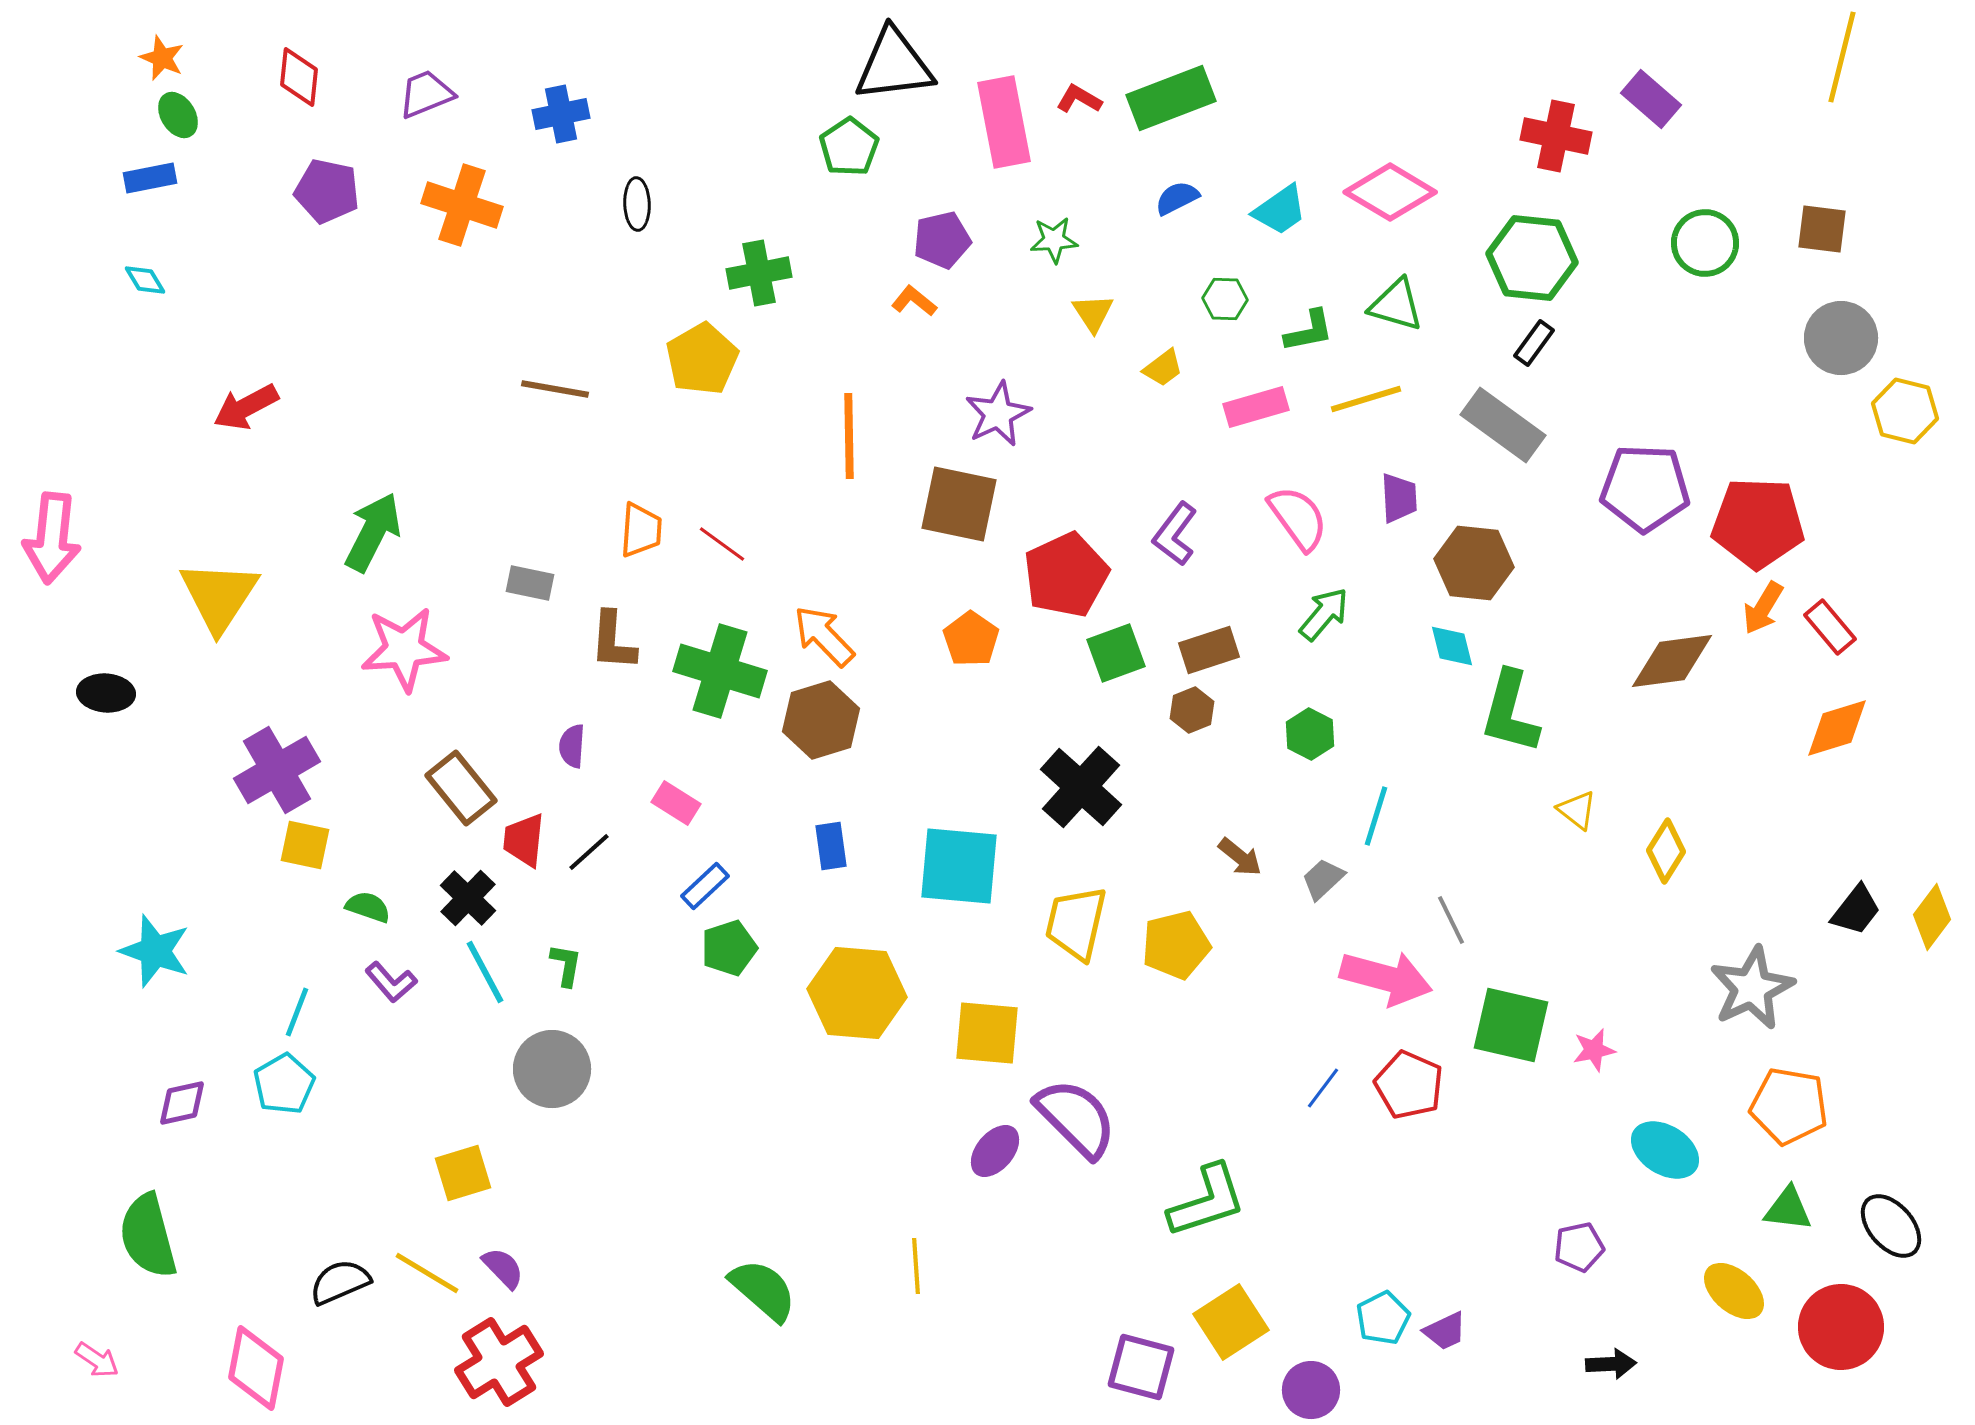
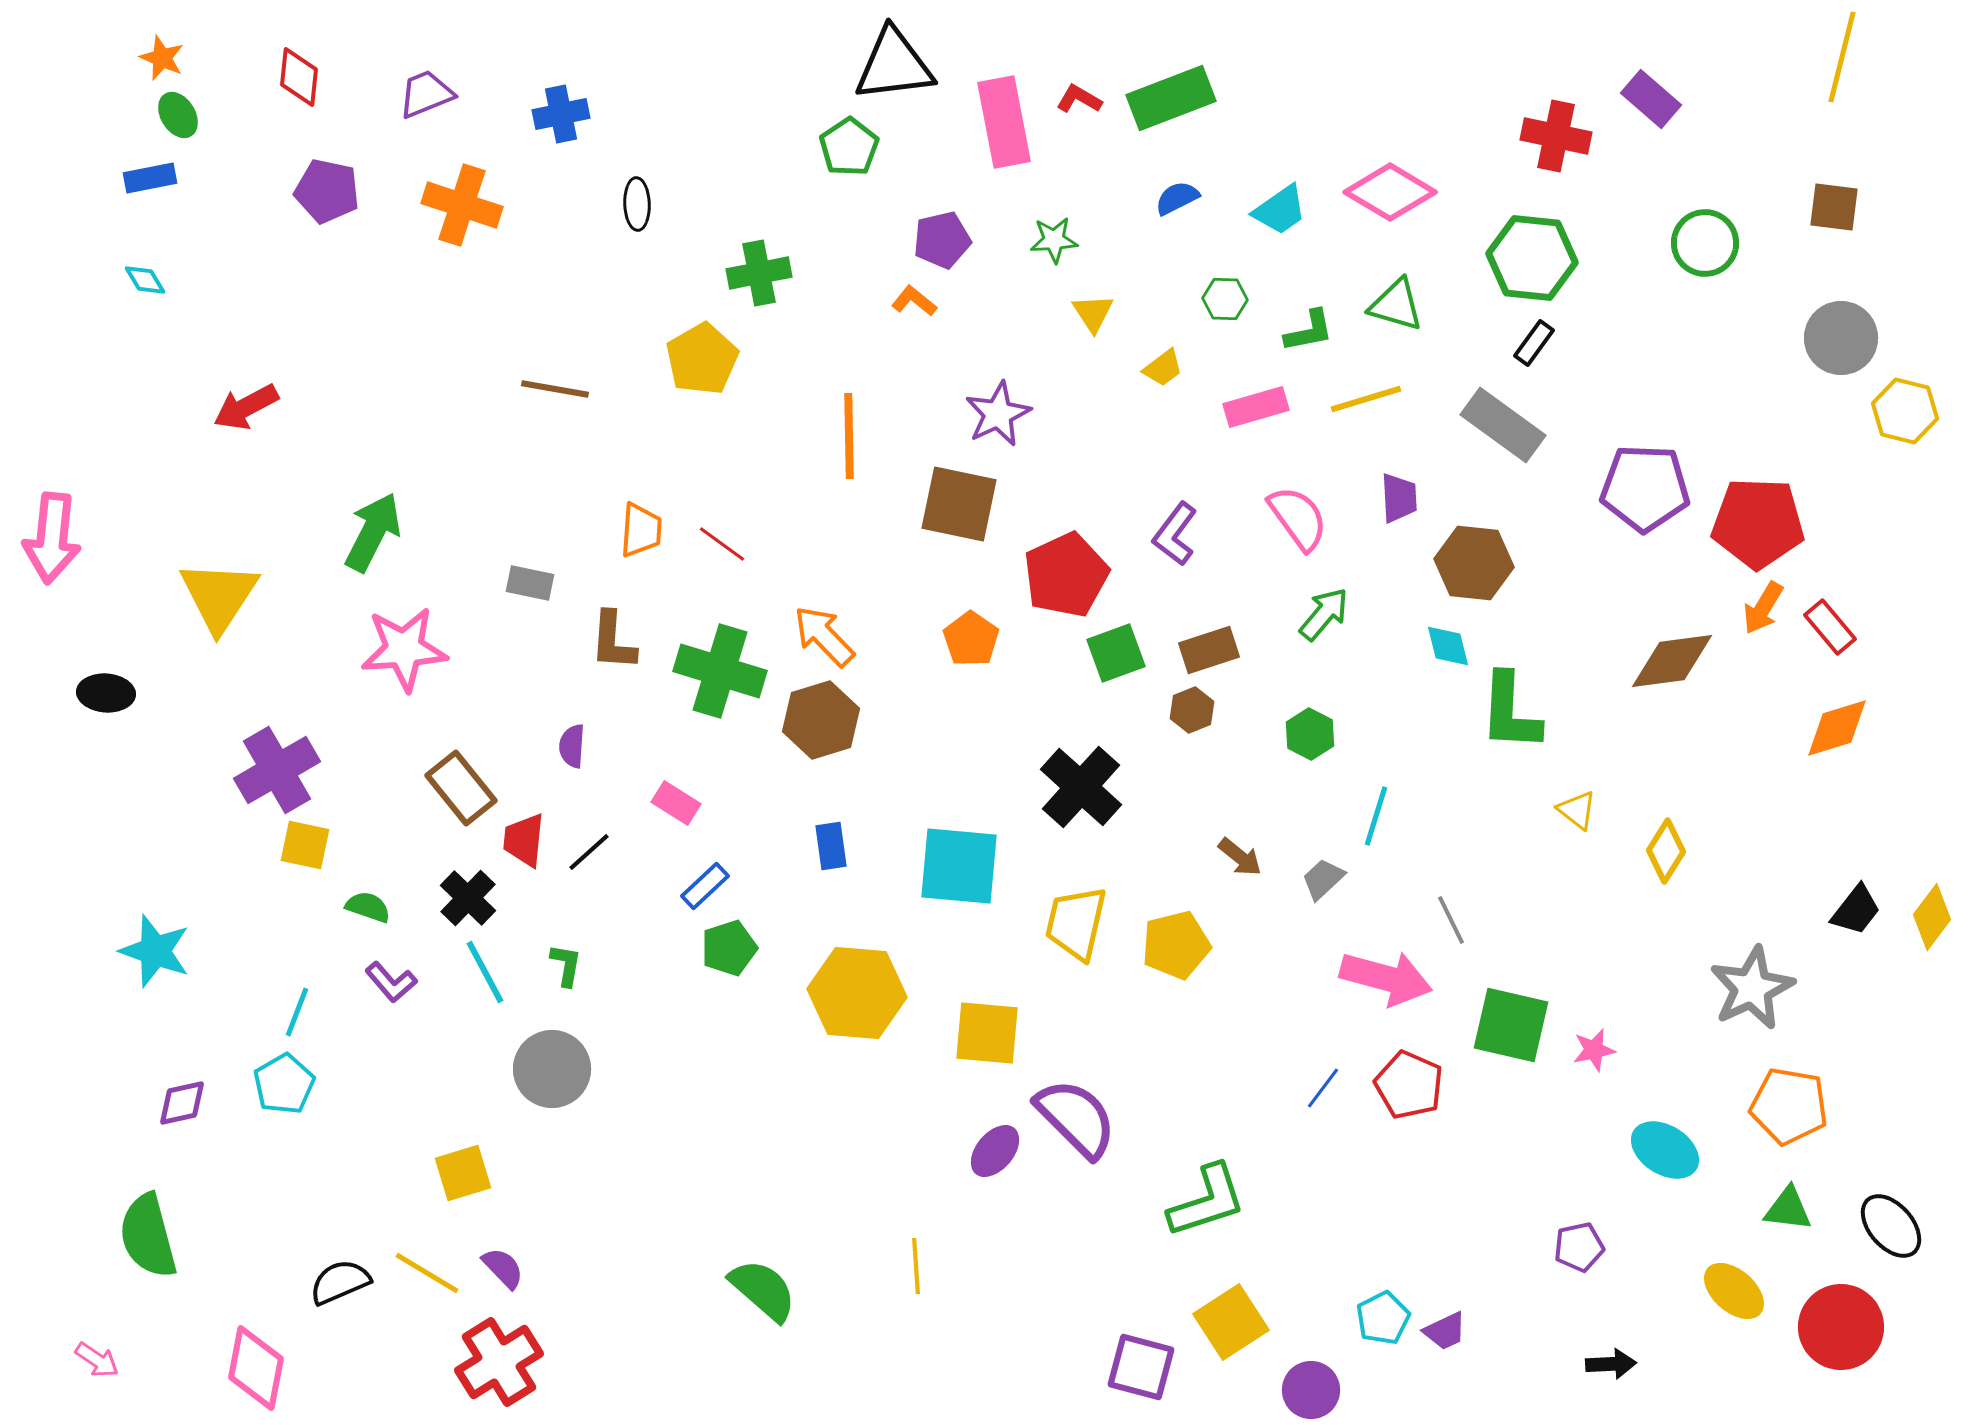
brown square at (1822, 229): moved 12 px right, 22 px up
cyan diamond at (1452, 646): moved 4 px left
green L-shape at (1510, 712): rotated 12 degrees counterclockwise
